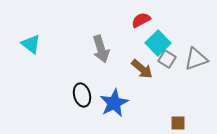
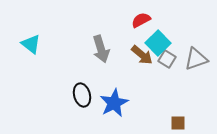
brown arrow: moved 14 px up
